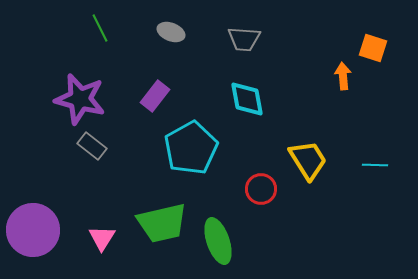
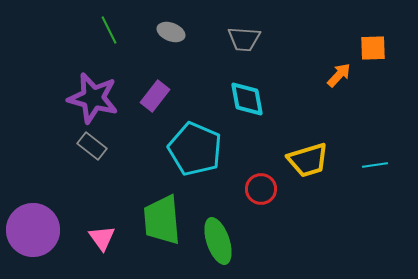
green line: moved 9 px right, 2 px down
orange square: rotated 20 degrees counterclockwise
orange arrow: moved 4 px left, 1 px up; rotated 48 degrees clockwise
purple star: moved 13 px right, 1 px up
cyan pentagon: moved 4 px right, 1 px down; rotated 20 degrees counterclockwise
yellow trapezoid: rotated 105 degrees clockwise
cyan line: rotated 10 degrees counterclockwise
green trapezoid: moved 3 px up; rotated 98 degrees clockwise
pink triangle: rotated 8 degrees counterclockwise
